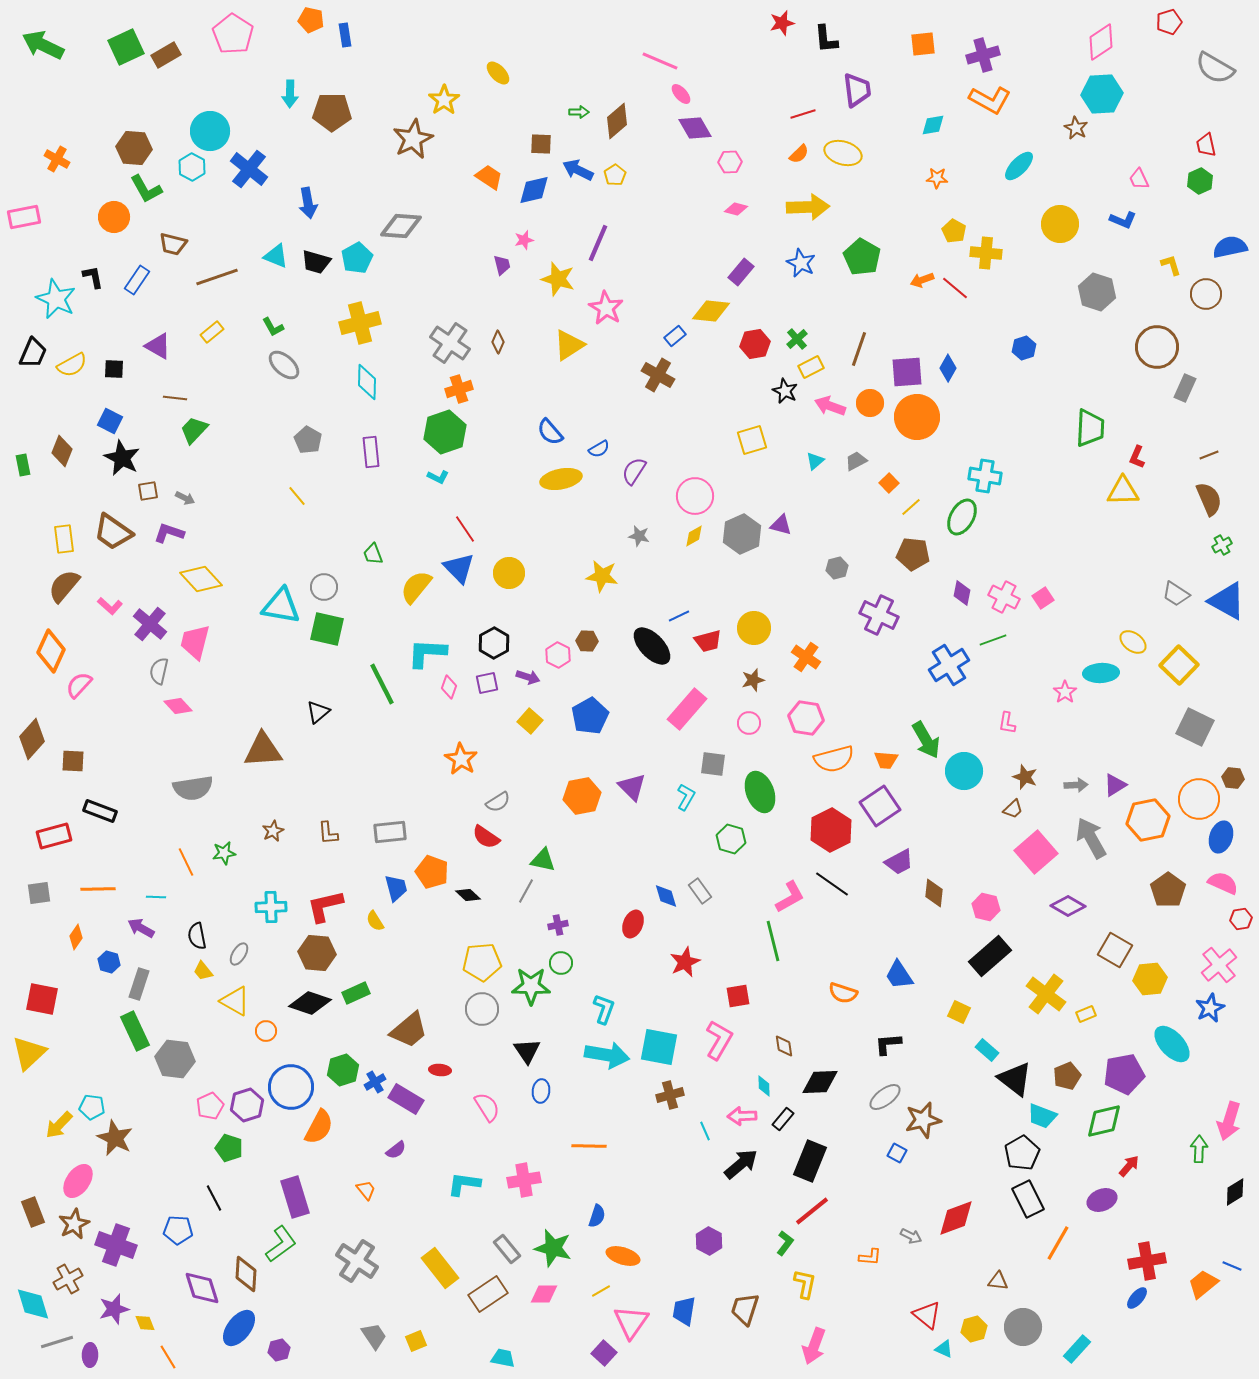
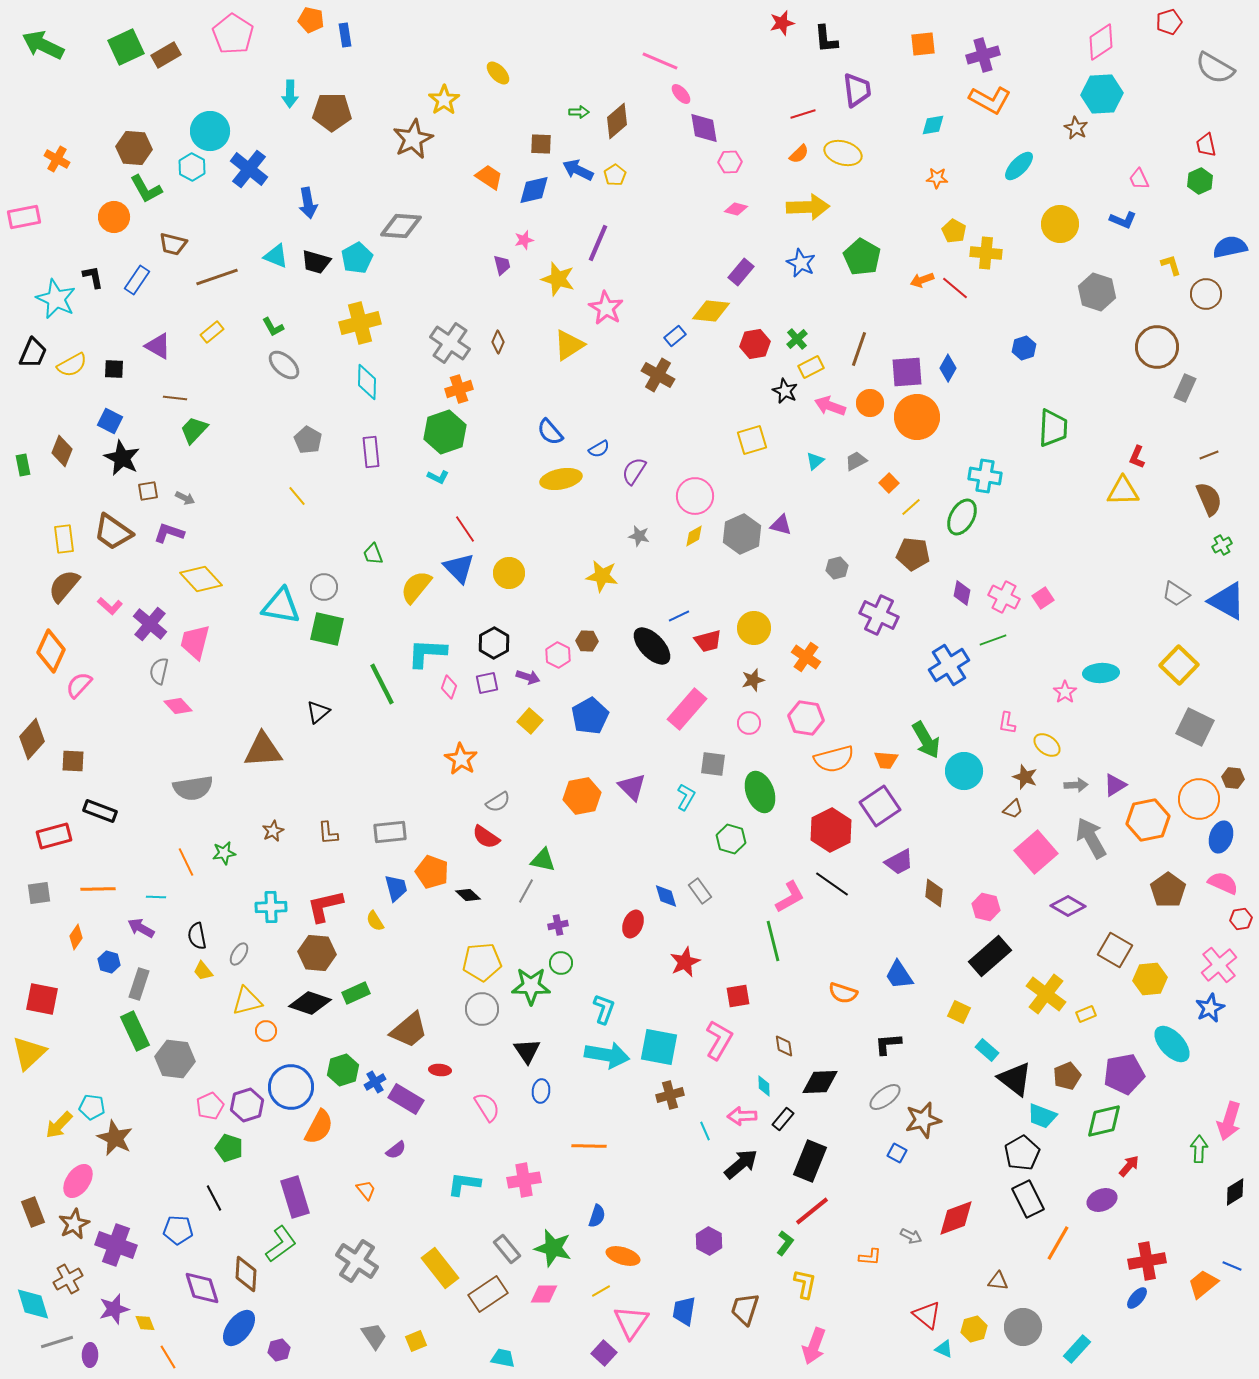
purple diamond at (695, 128): moved 9 px right; rotated 20 degrees clockwise
green trapezoid at (1090, 428): moved 37 px left
yellow ellipse at (1133, 642): moved 86 px left, 103 px down
yellow triangle at (235, 1001): moved 12 px right; rotated 44 degrees counterclockwise
